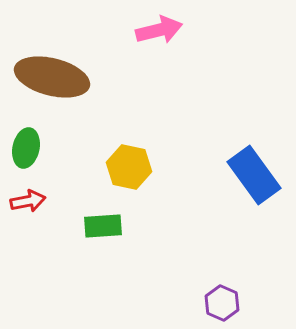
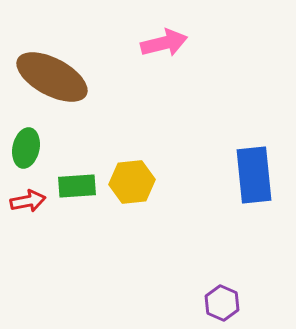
pink arrow: moved 5 px right, 13 px down
brown ellipse: rotated 14 degrees clockwise
yellow hexagon: moved 3 px right, 15 px down; rotated 18 degrees counterclockwise
blue rectangle: rotated 30 degrees clockwise
green rectangle: moved 26 px left, 40 px up
